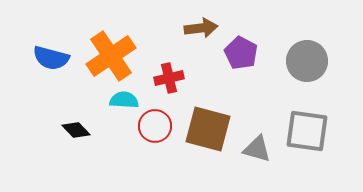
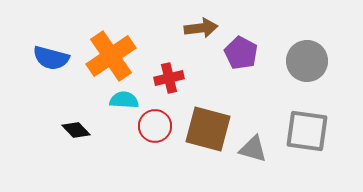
gray triangle: moved 4 px left
